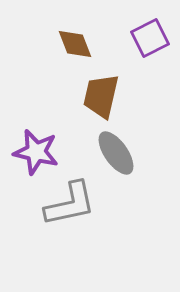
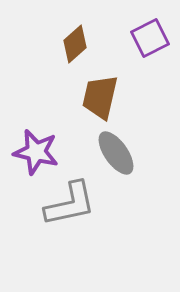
brown diamond: rotated 69 degrees clockwise
brown trapezoid: moved 1 px left, 1 px down
